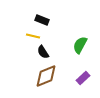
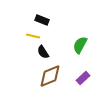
brown diamond: moved 4 px right
